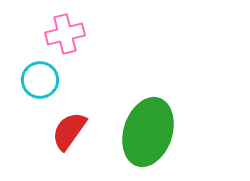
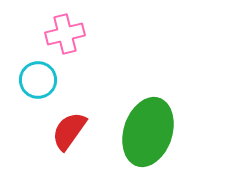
cyan circle: moved 2 px left
